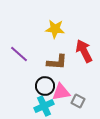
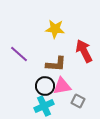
brown L-shape: moved 1 px left, 2 px down
pink triangle: moved 1 px right, 6 px up
